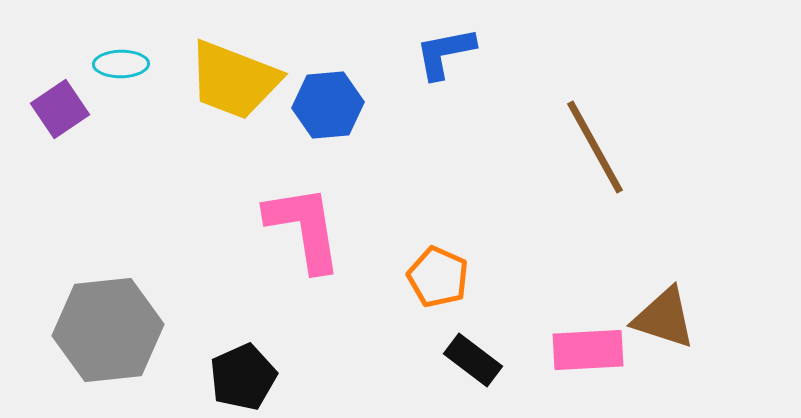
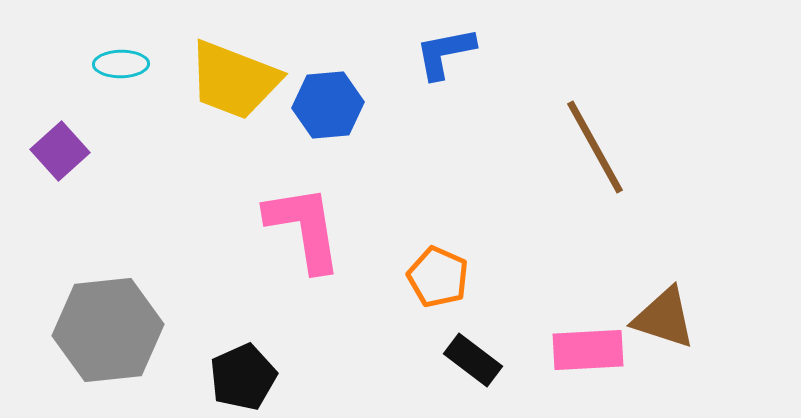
purple square: moved 42 px down; rotated 8 degrees counterclockwise
